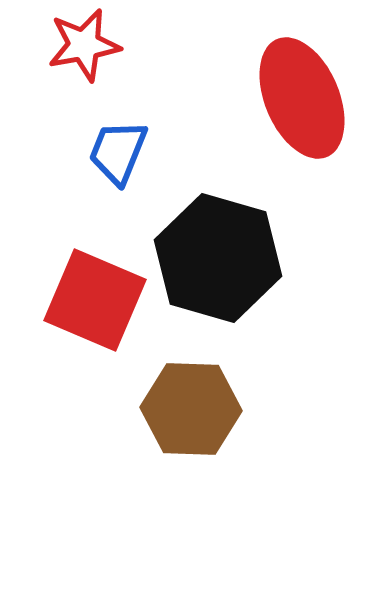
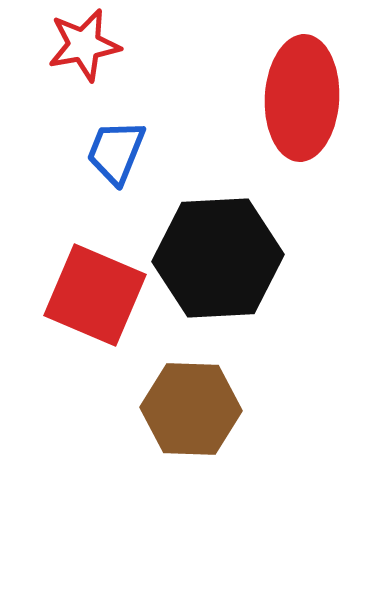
red ellipse: rotated 26 degrees clockwise
blue trapezoid: moved 2 px left
black hexagon: rotated 19 degrees counterclockwise
red square: moved 5 px up
